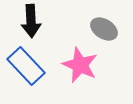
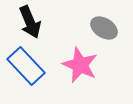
black arrow: moved 1 px left, 1 px down; rotated 20 degrees counterclockwise
gray ellipse: moved 1 px up
